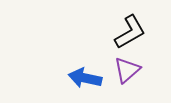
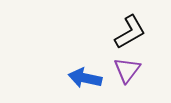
purple triangle: rotated 12 degrees counterclockwise
